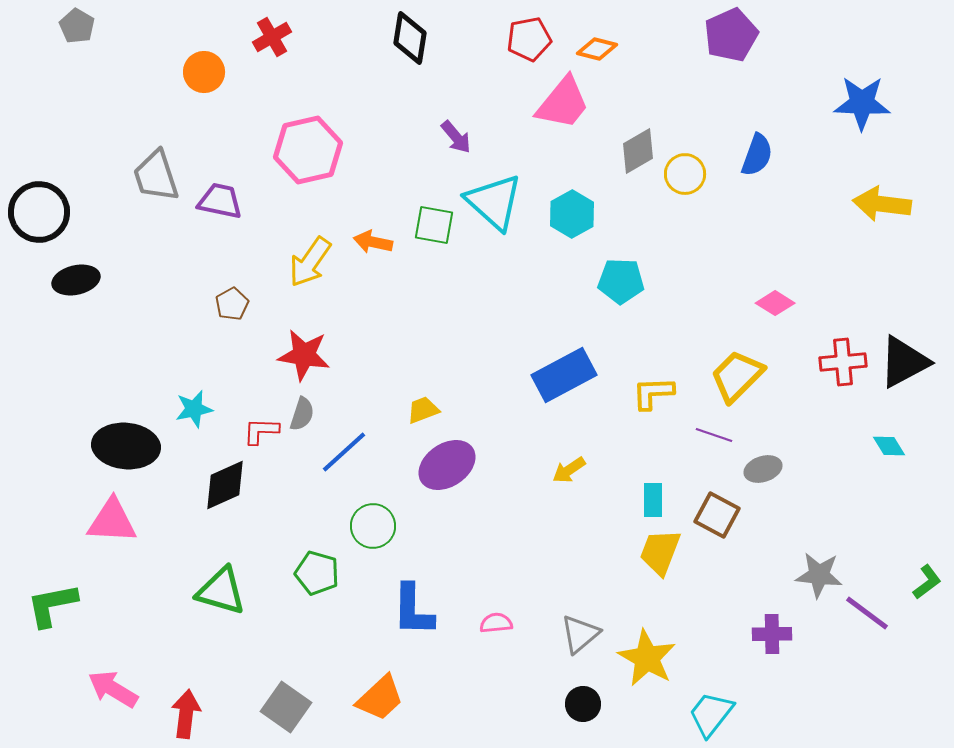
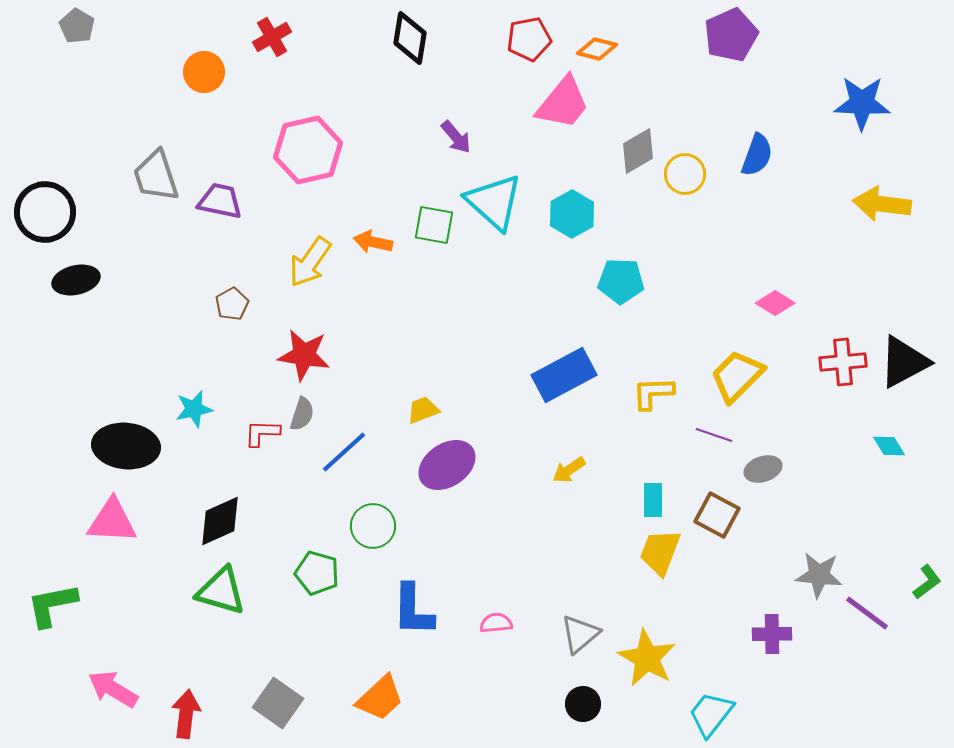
black circle at (39, 212): moved 6 px right
red L-shape at (261, 431): moved 1 px right, 2 px down
black diamond at (225, 485): moved 5 px left, 36 px down
gray square at (286, 707): moved 8 px left, 4 px up
